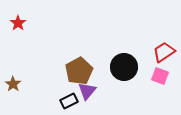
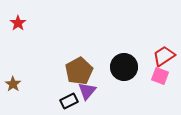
red trapezoid: moved 4 px down
